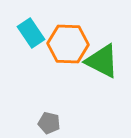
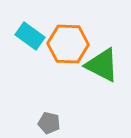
cyan rectangle: moved 1 px left, 3 px down; rotated 20 degrees counterclockwise
green triangle: moved 4 px down
